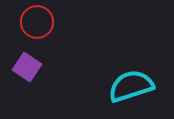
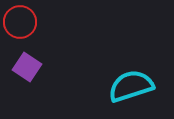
red circle: moved 17 px left
